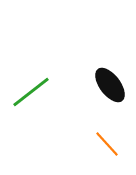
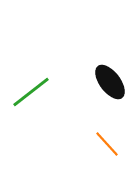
black ellipse: moved 3 px up
